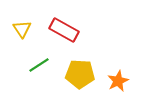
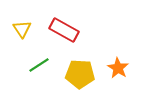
orange star: moved 13 px up; rotated 15 degrees counterclockwise
